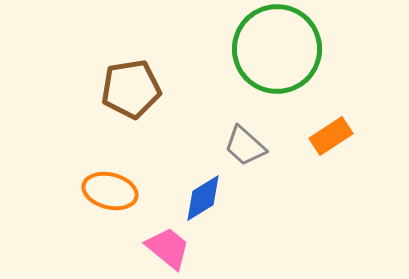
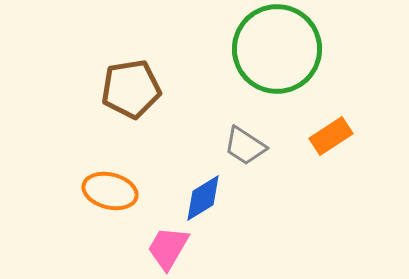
gray trapezoid: rotated 9 degrees counterclockwise
pink trapezoid: rotated 99 degrees counterclockwise
